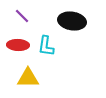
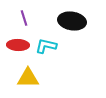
purple line: moved 2 px right, 2 px down; rotated 28 degrees clockwise
cyan L-shape: rotated 95 degrees clockwise
